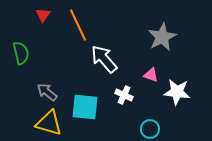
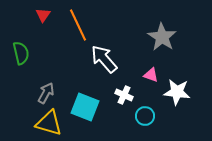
gray star: rotated 12 degrees counterclockwise
gray arrow: moved 1 px left, 1 px down; rotated 80 degrees clockwise
cyan square: rotated 16 degrees clockwise
cyan circle: moved 5 px left, 13 px up
